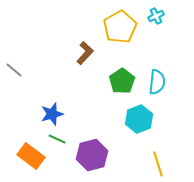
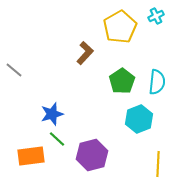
green line: rotated 18 degrees clockwise
orange rectangle: rotated 44 degrees counterclockwise
yellow line: rotated 20 degrees clockwise
